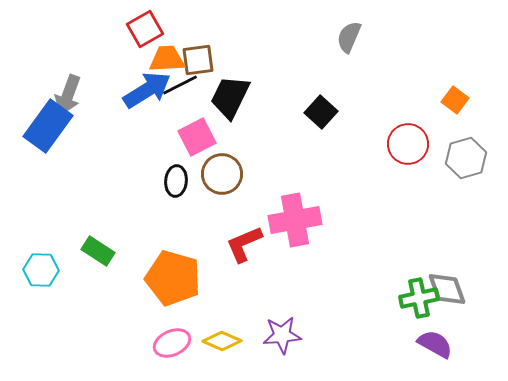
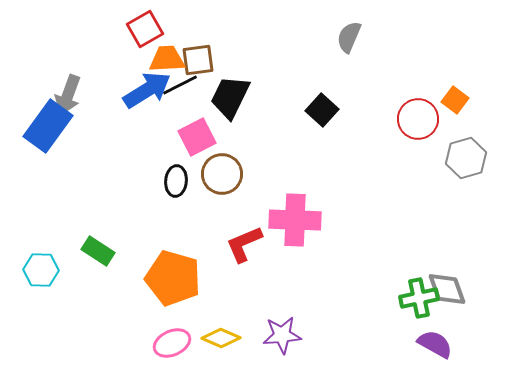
black square: moved 1 px right, 2 px up
red circle: moved 10 px right, 25 px up
pink cross: rotated 12 degrees clockwise
yellow diamond: moved 1 px left, 3 px up
